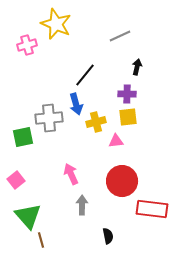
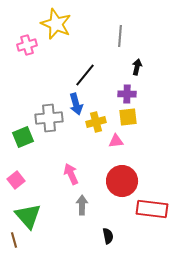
gray line: rotated 60 degrees counterclockwise
green square: rotated 10 degrees counterclockwise
brown line: moved 27 px left
